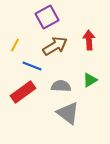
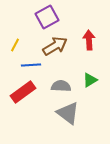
blue line: moved 1 px left, 1 px up; rotated 24 degrees counterclockwise
